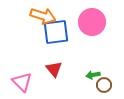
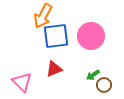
orange arrow: rotated 100 degrees clockwise
pink circle: moved 1 px left, 14 px down
blue square: moved 4 px down
red triangle: rotated 48 degrees clockwise
green arrow: rotated 24 degrees counterclockwise
